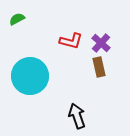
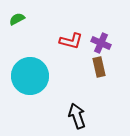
purple cross: rotated 18 degrees counterclockwise
